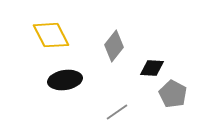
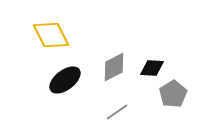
gray diamond: moved 21 px down; rotated 24 degrees clockwise
black ellipse: rotated 28 degrees counterclockwise
gray pentagon: rotated 12 degrees clockwise
